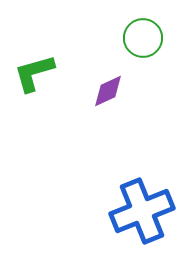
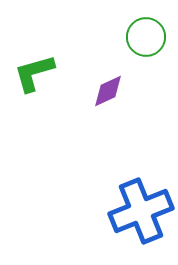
green circle: moved 3 px right, 1 px up
blue cross: moved 1 px left
